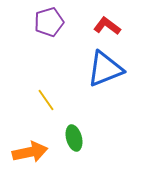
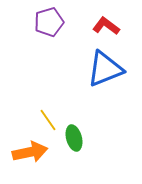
red L-shape: moved 1 px left
yellow line: moved 2 px right, 20 px down
